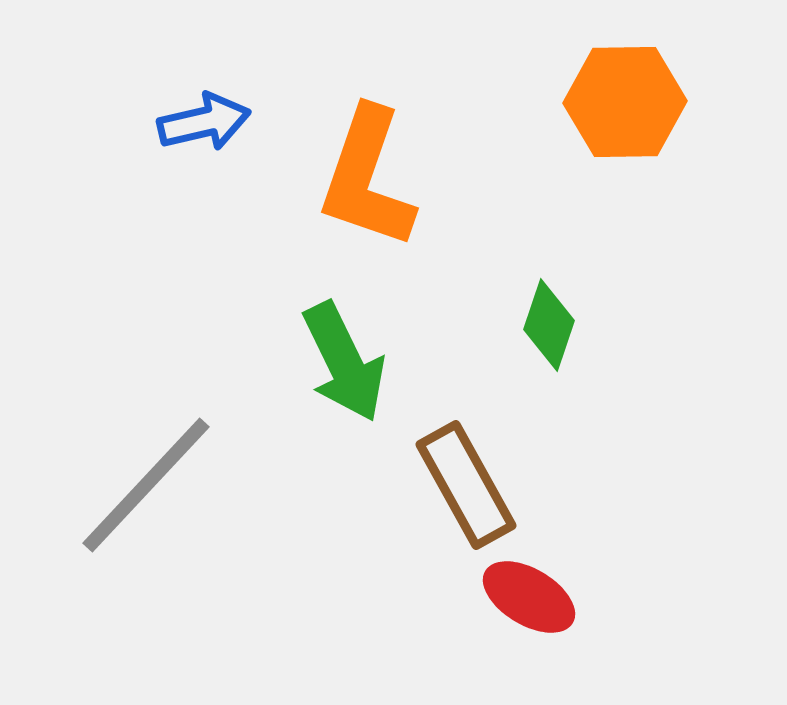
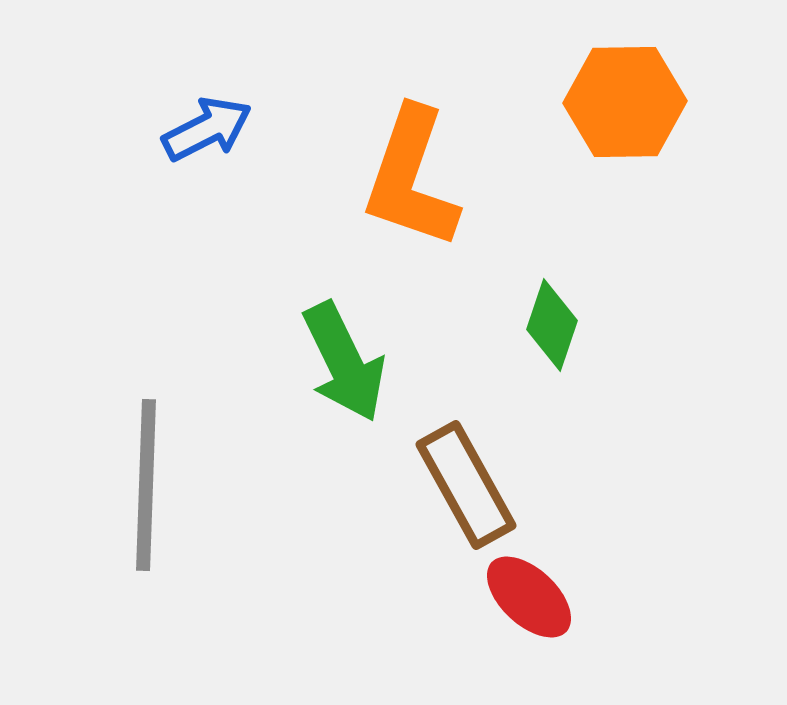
blue arrow: moved 3 px right, 7 px down; rotated 14 degrees counterclockwise
orange L-shape: moved 44 px right
green diamond: moved 3 px right
gray line: rotated 41 degrees counterclockwise
red ellipse: rotated 12 degrees clockwise
